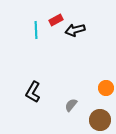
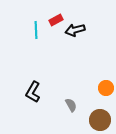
gray semicircle: rotated 112 degrees clockwise
